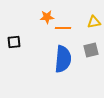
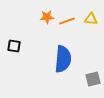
yellow triangle: moved 3 px left, 3 px up; rotated 16 degrees clockwise
orange line: moved 4 px right, 7 px up; rotated 21 degrees counterclockwise
black square: moved 4 px down; rotated 16 degrees clockwise
gray square: moved 2 px right, 29 px down
